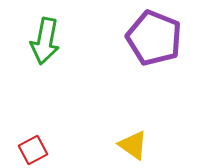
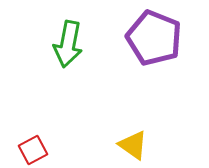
green arrow: moved 23 px right, 3 px down
